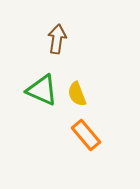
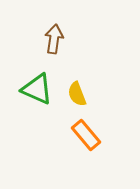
brown arrow: moved 3 px left
green triangle: moved 5 px left, 1 px up
